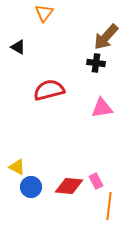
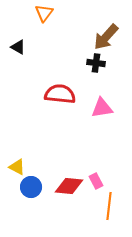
red semicircle: moved 11 px right, 4 px down; rotated 20 degrees clockwise
